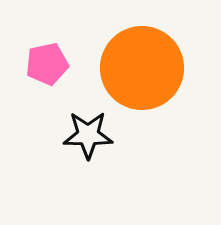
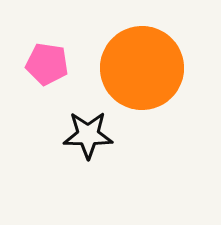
pink pentagon: rotated 21 degrees clockwise
